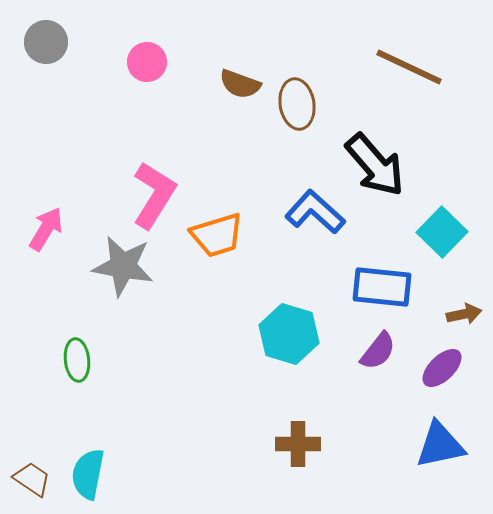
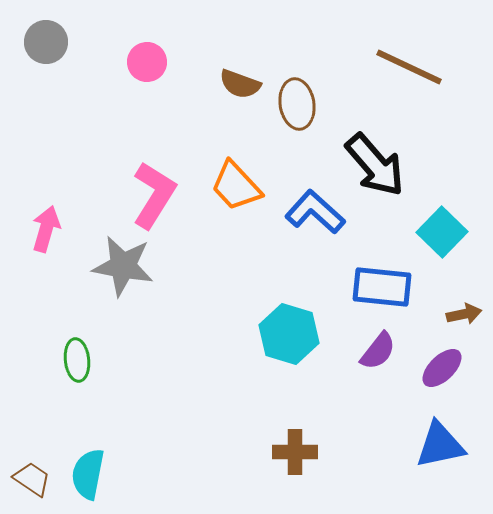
pink arrow: rotated 15 degrees counterclockwise
orange trapezoid: moved 19 px right, 49 px up; rotated 64 degrees clockwise
brown cross: moved 3 px left, 8 px down
